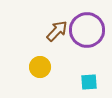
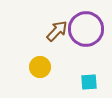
purple circle: moved 1 px left, 1 px up
